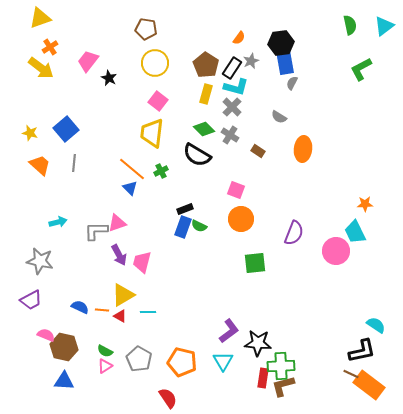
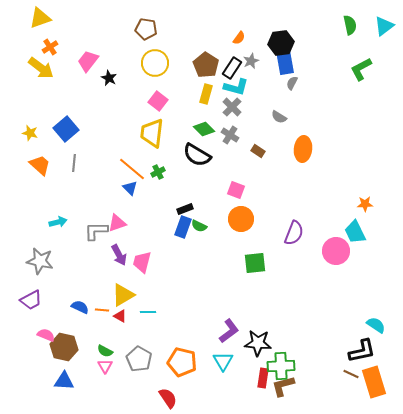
green cross at (161, 171): moved 3 px left, 1 px down
pink triangle at (105, 366): rotated 28 degrees counterclockwise
orange rectangle at (369, 385): moved 5 px right, 3 px up; rotated 36 degrees clockwise
